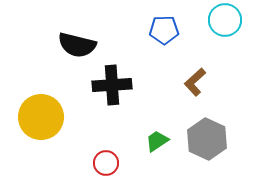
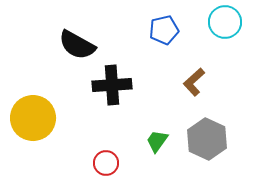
cyan circle: moved 2 px down
blue pentagon: rotated 12 degrees counterclockwise
black semicircle: rotated 15 degrees clockwise
brown L-shape: moved 1 px left
yellow circle: moved 8 px left, 1 px down
green trapezoid: rotated 20 degrees counterclockwise
